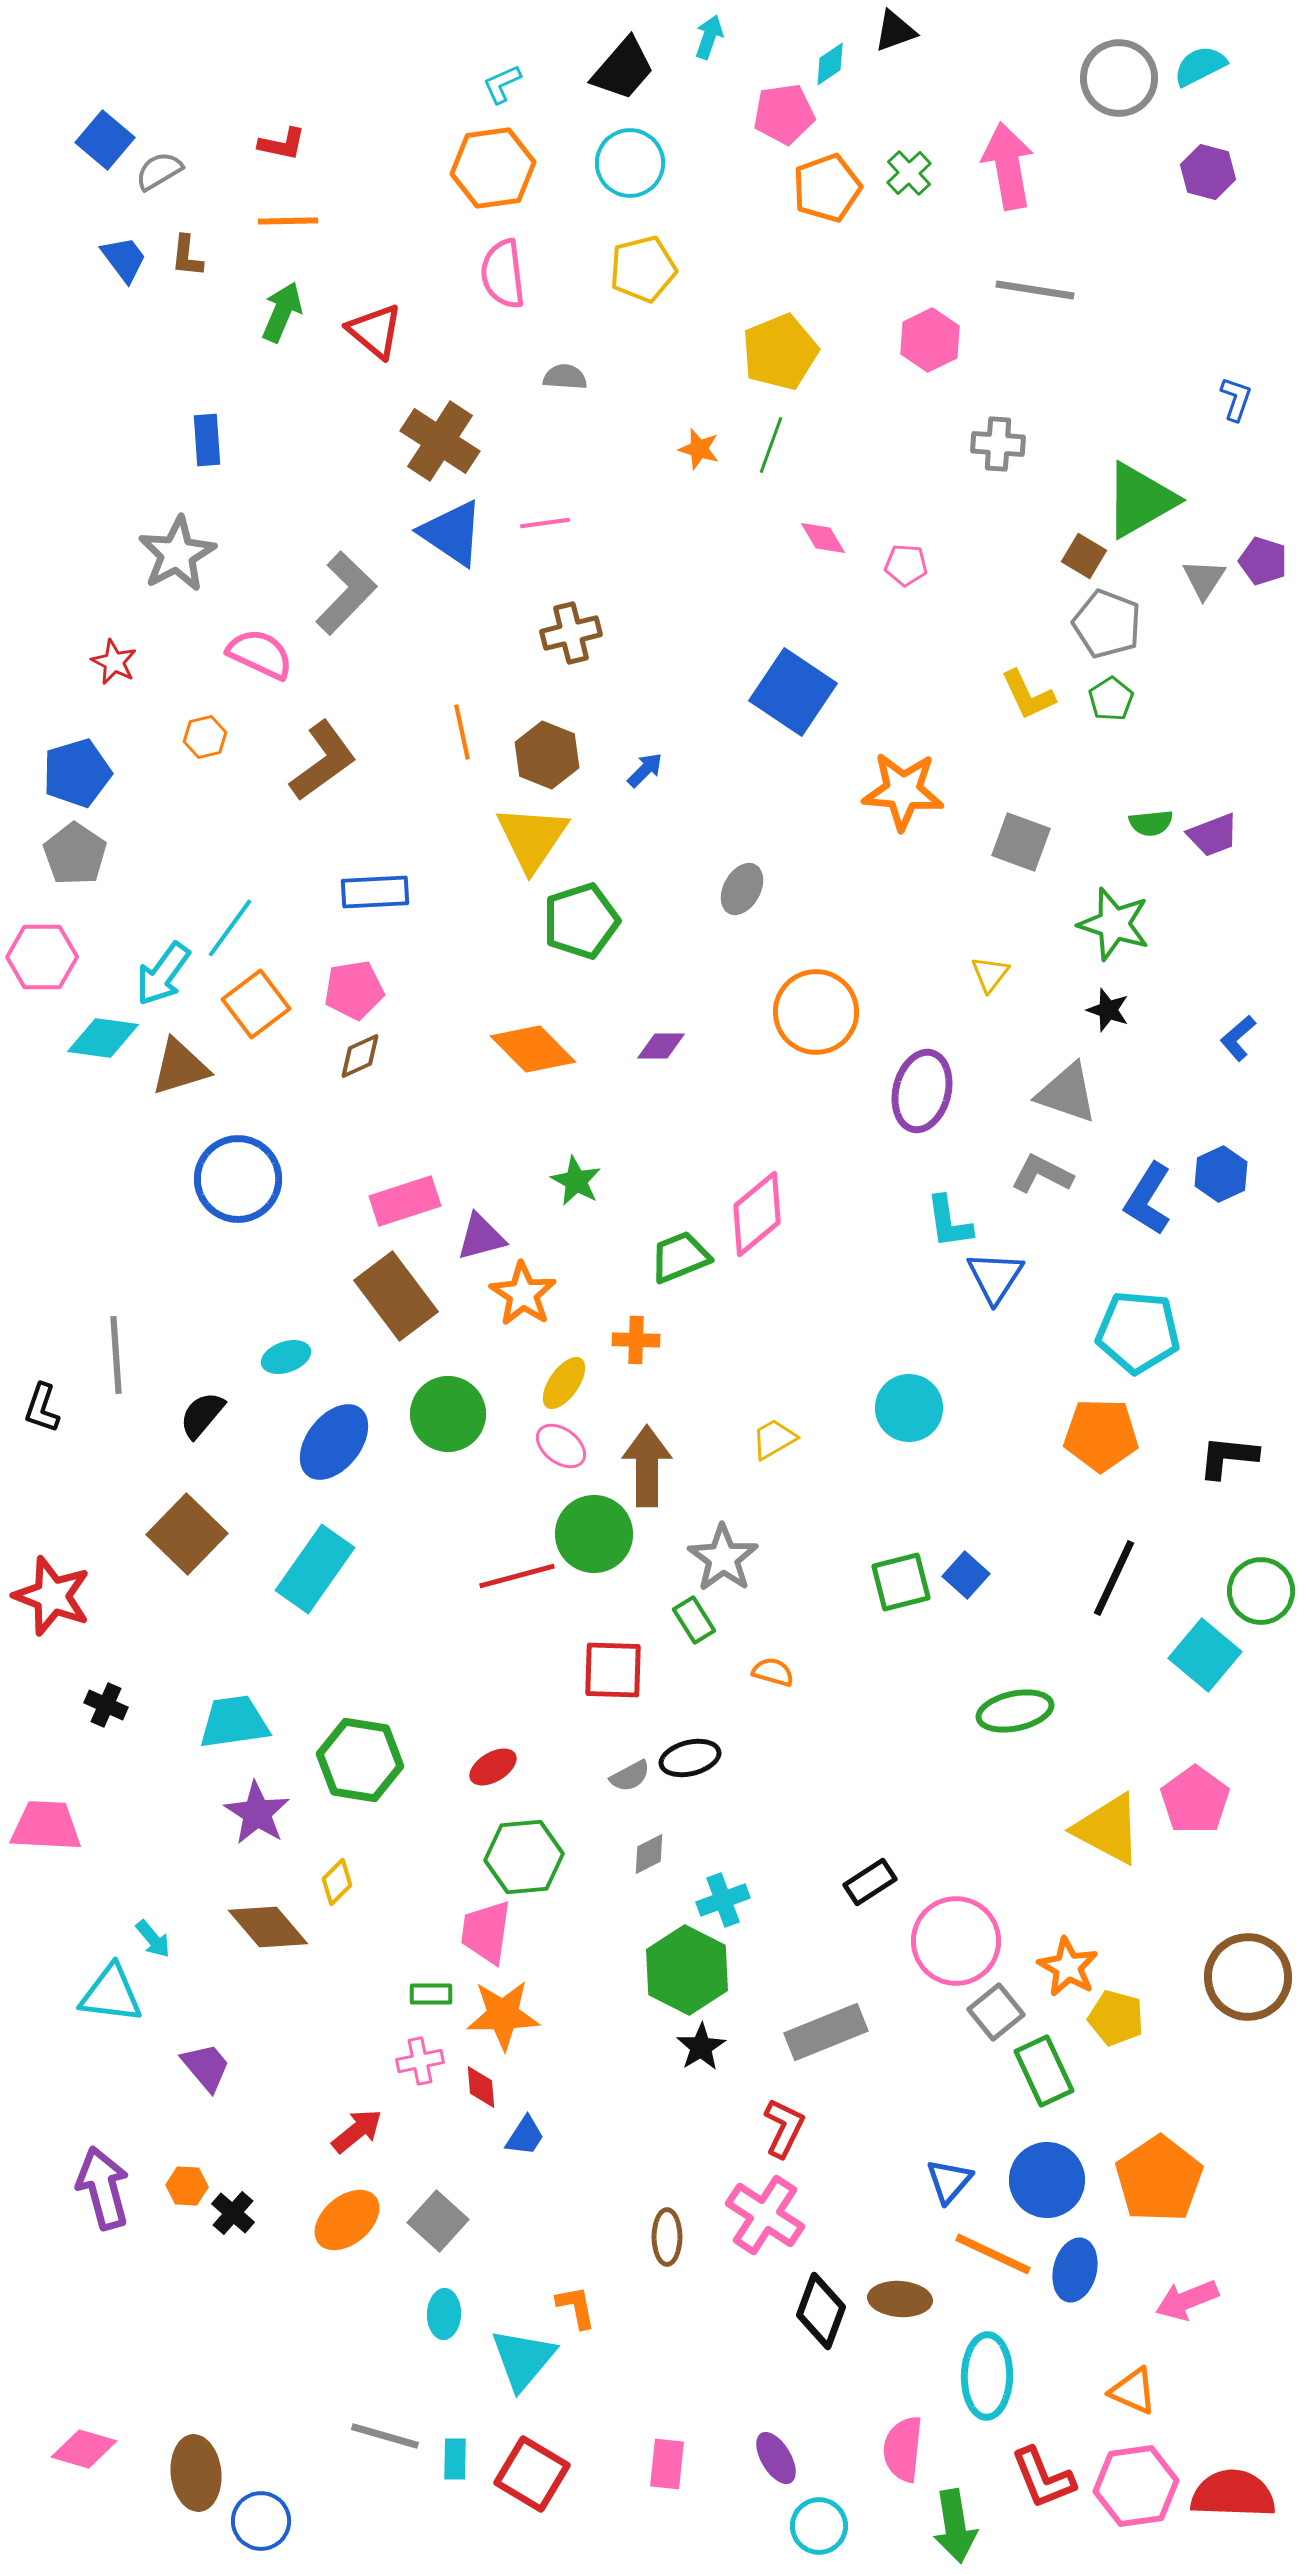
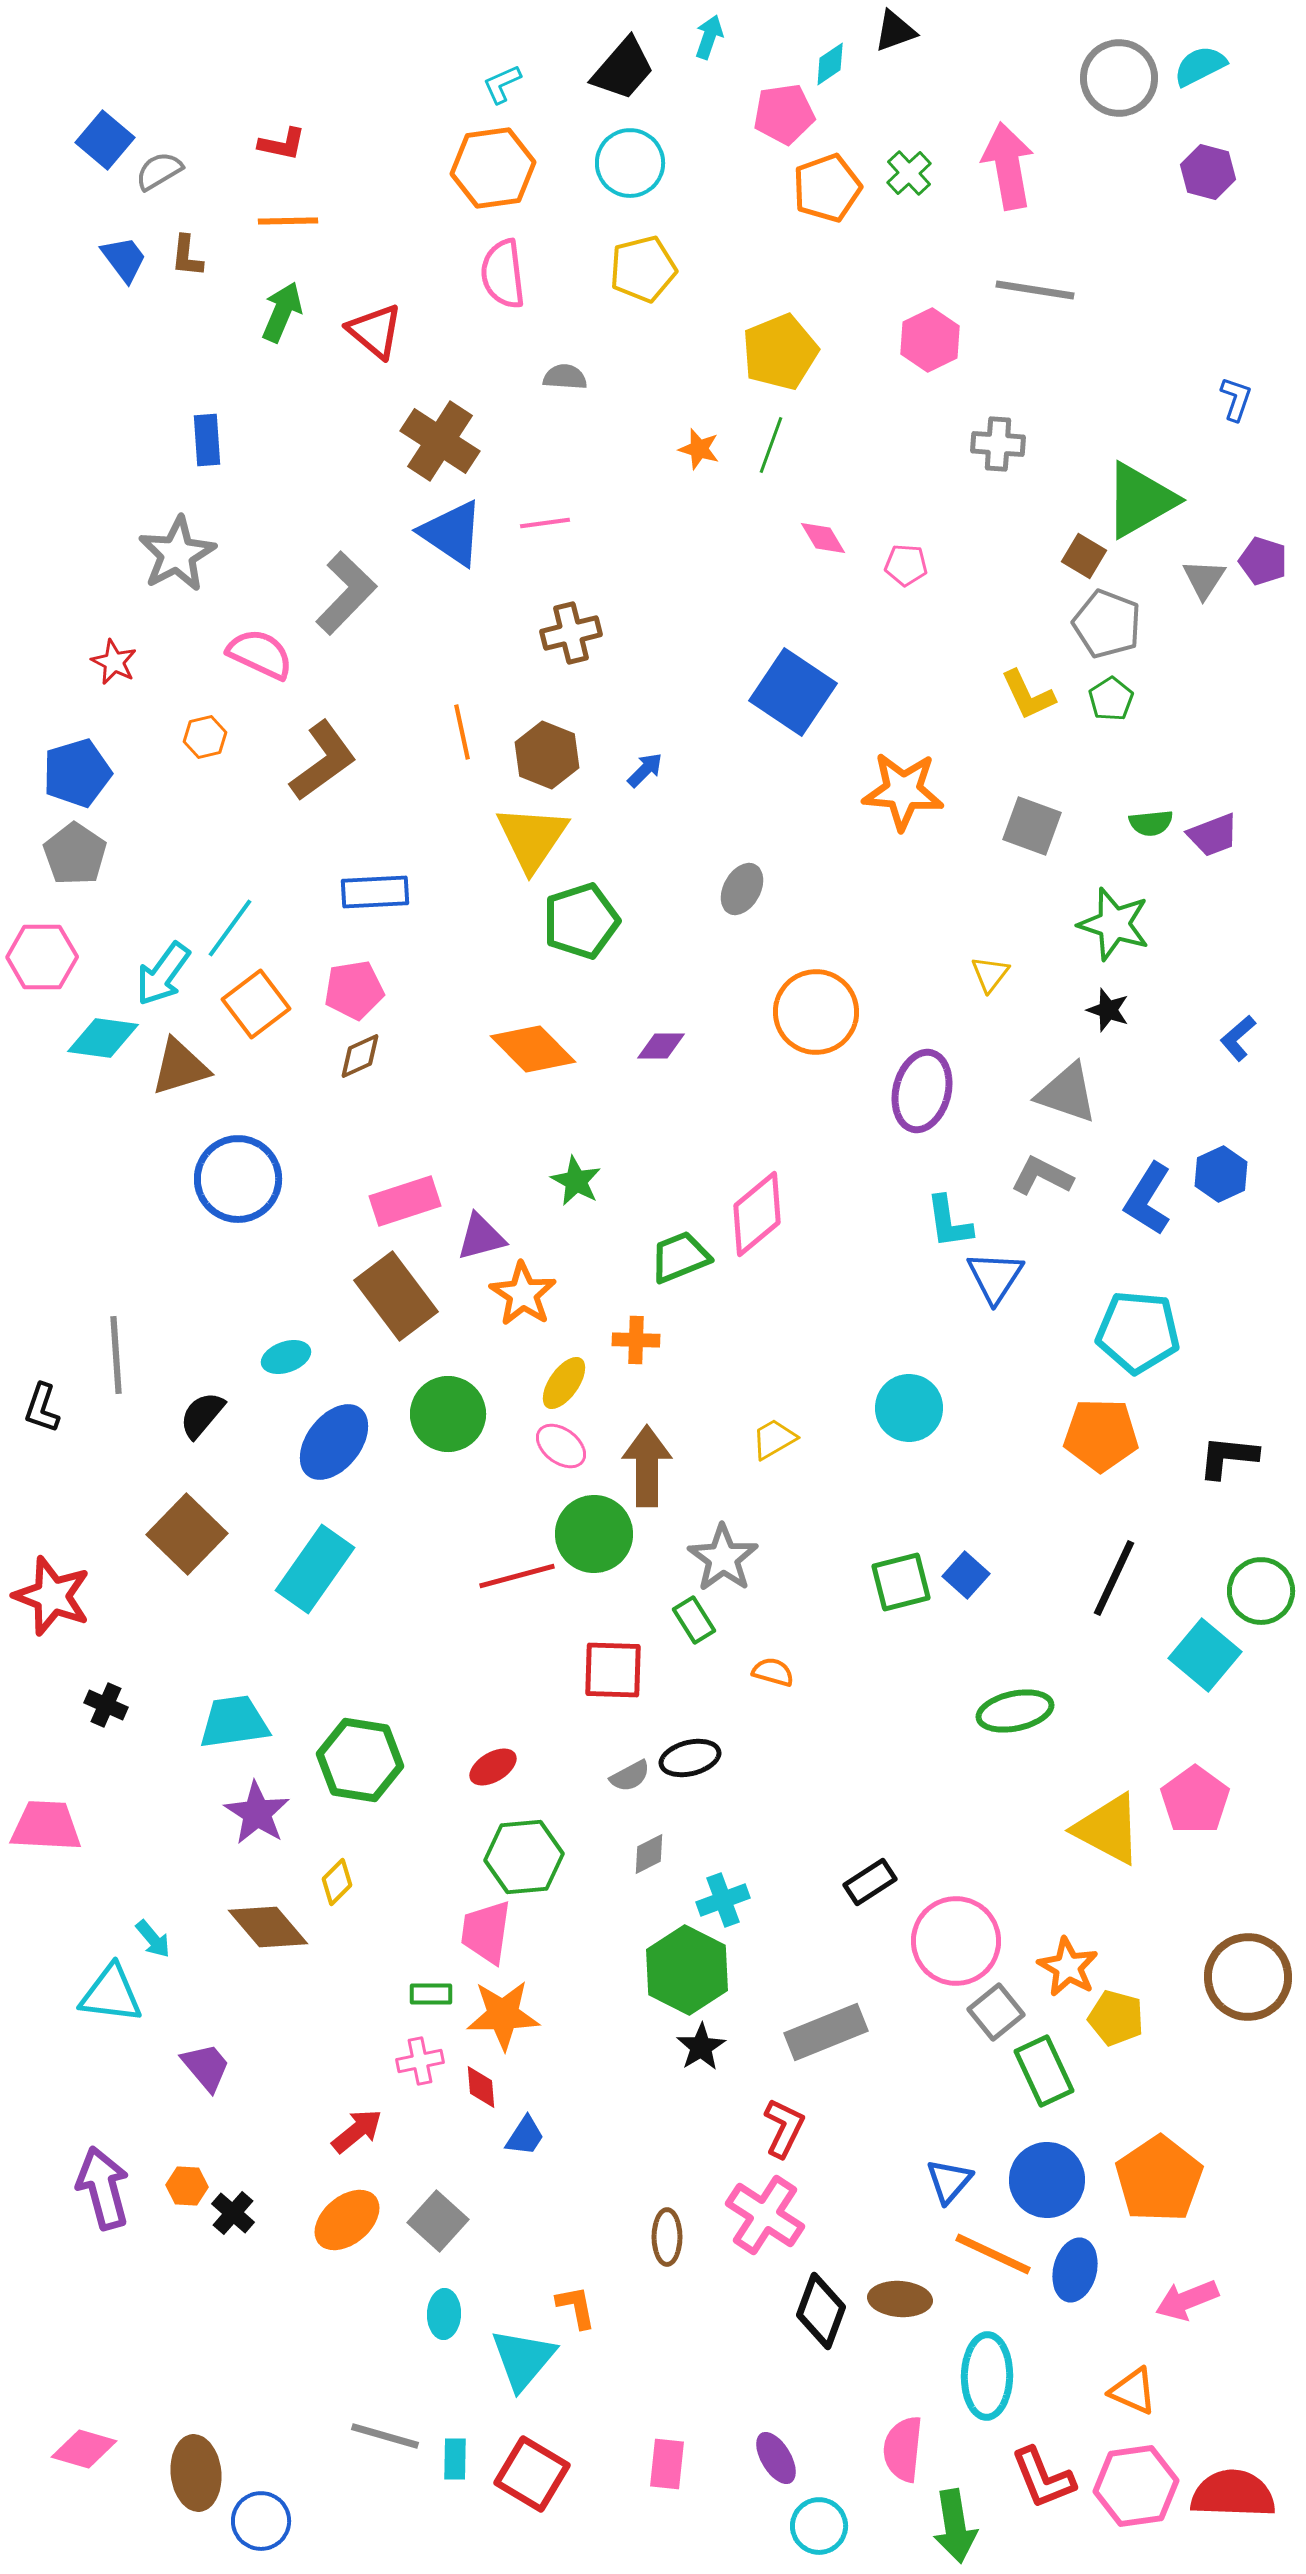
gray square at (1021, 842): moved 11 px right, 16 px up
gray L-shape at (1042, 1174): moved 2 px down
